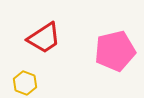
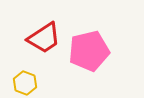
pink pentagon: moved 26 px left
